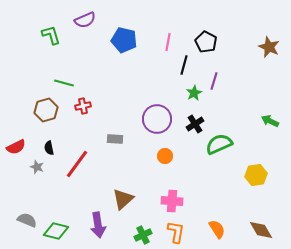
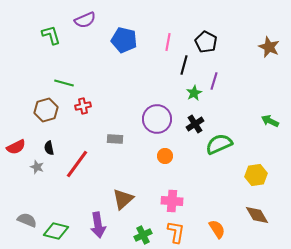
brown diamond: moved 4 px left, 15 px up
